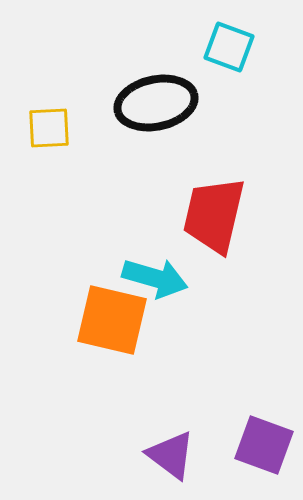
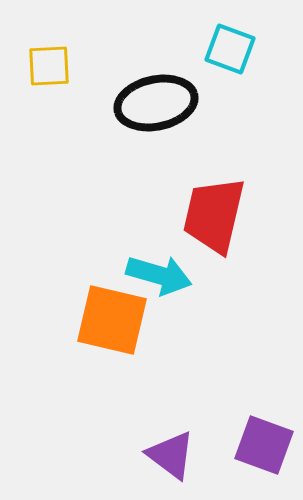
cyan square: moved 1 px right, 2 px down
yellow square: moved 62 px up
cyan arrow: moved 4 px right, 3 px up
